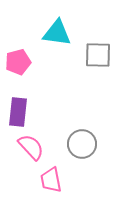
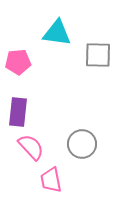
pink pentagon: rotated 10 degrees clockwise
